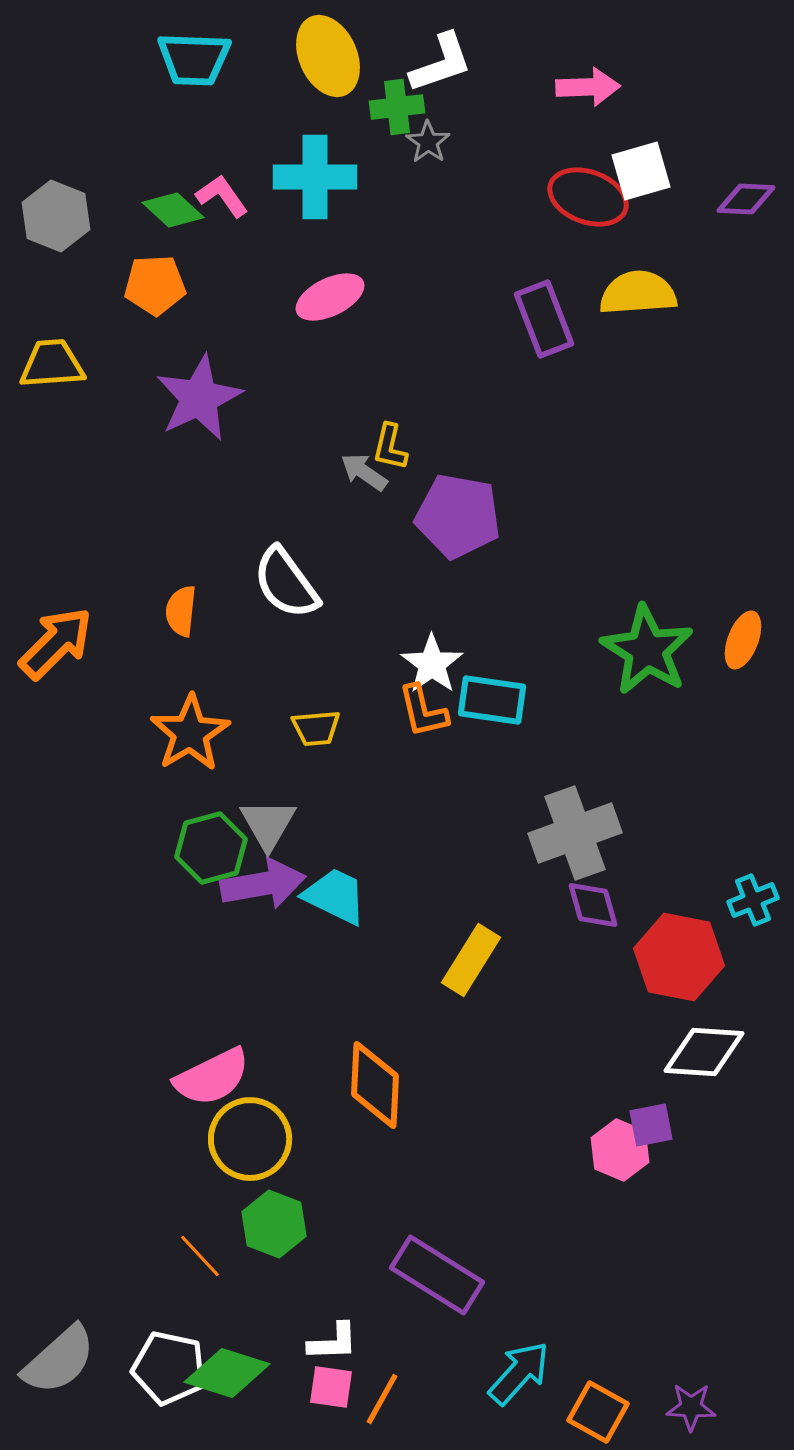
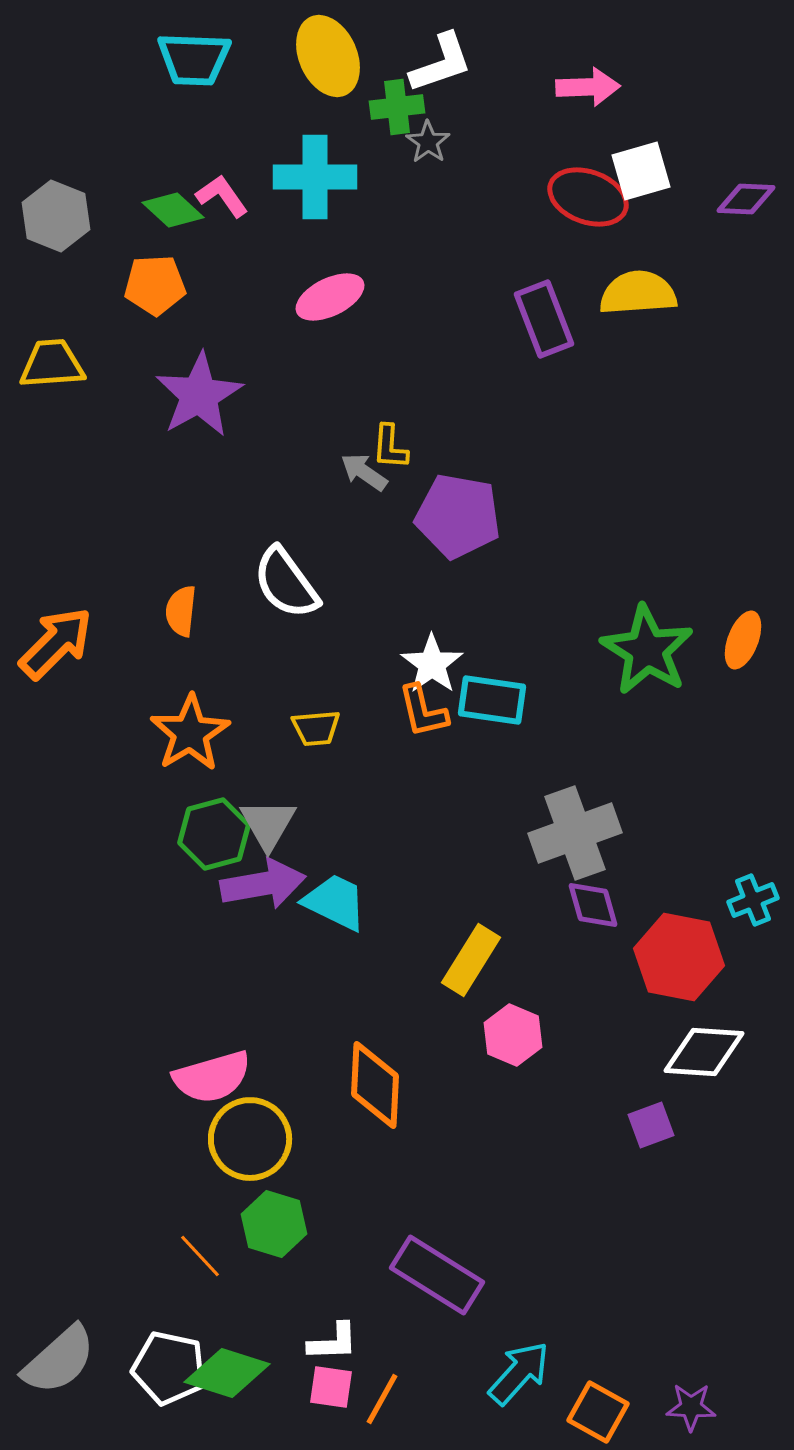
purple star at (199, 398): moved 3 px up; rotated 4 degrees counterclockwise
yellow L-shape at (390, 447): rotated 9 degrees counterclockwise
green hexagon at (211, 848): moved 3 px right, 14 px up
cyan trapezoid at (335, 896): moved 6 px down
pink semicircle at (212, 1077): rotated 10 degrees clockwise
purple square at (651, 1125): rotated 9 degrees counterclockwise
pink hexagon at (620, 1150): moved 107 px left, 115 px up
green hexagon at (274, 1224): rotated 4 degrees counterclockwise
